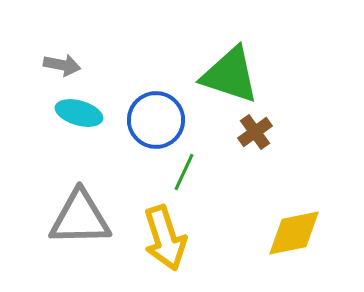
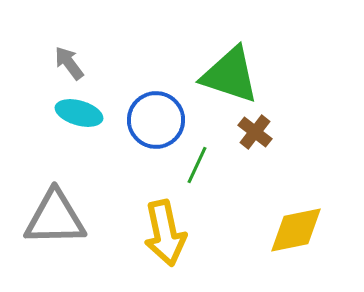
gray arrow: moved 7 px right, 2 px up; rotated 138 degrees counterclockwise
brown cross: rotated 16 degrees counterclockwise
green line: moved 13 px right, 7 px up
gray triangle: moved 25 px left
yellow diamond: moved 2 px right, 3 px up
yellow arrow: moved 5 px up; rotated 6 degrees clockwise
